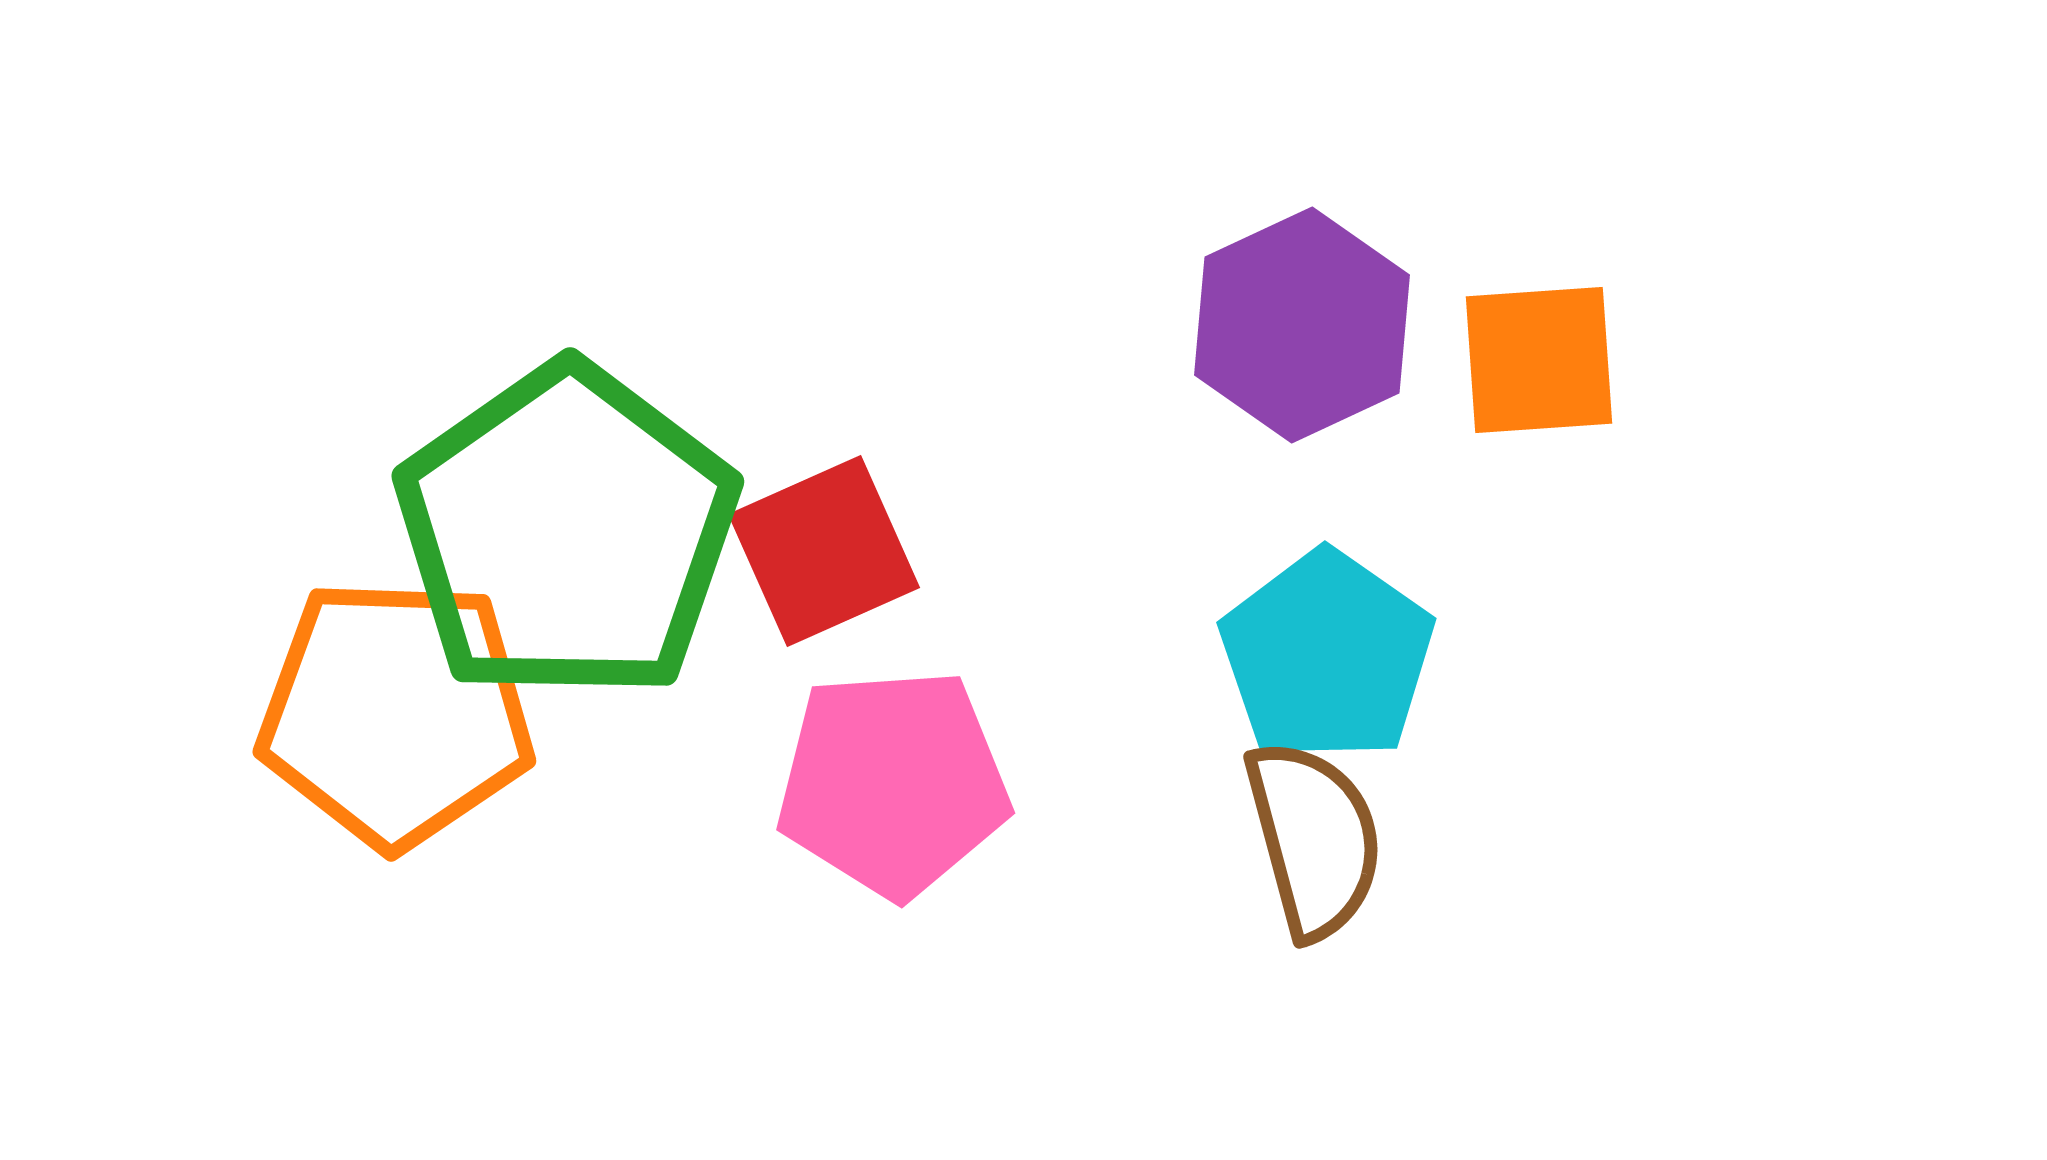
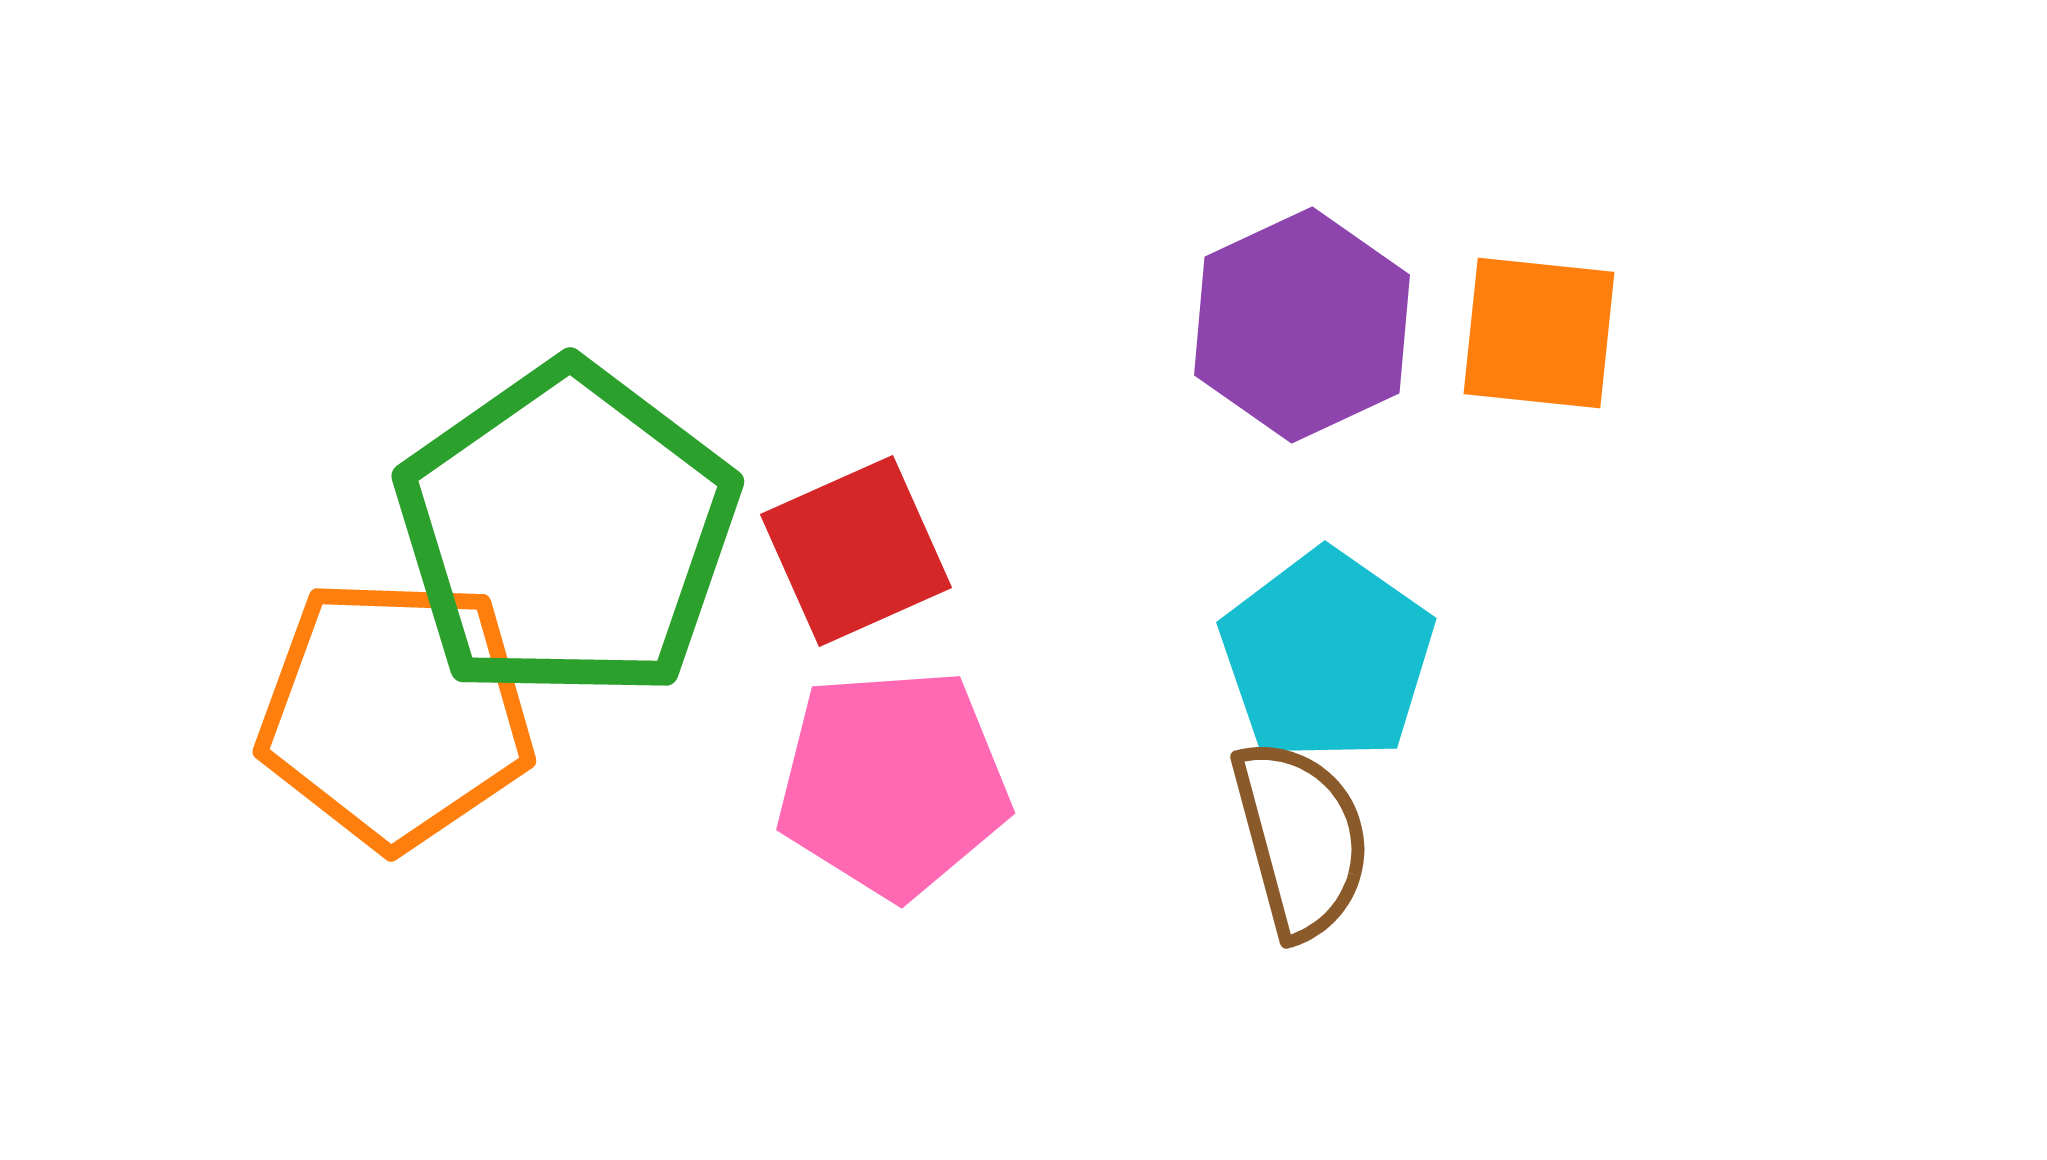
orange square: moved 27 px up; rotated 10 degrees clockwise
red square: moved 32 px right
brown semicircle: moved 13 px left
